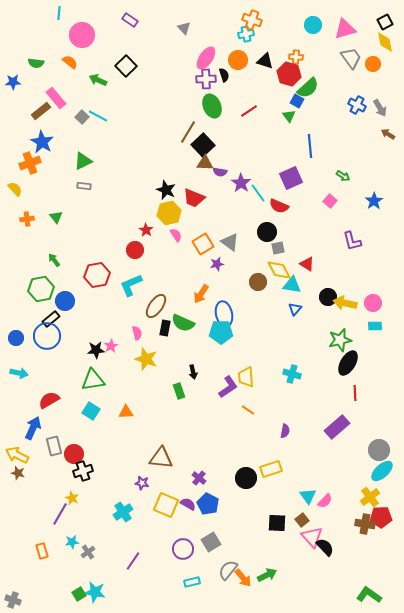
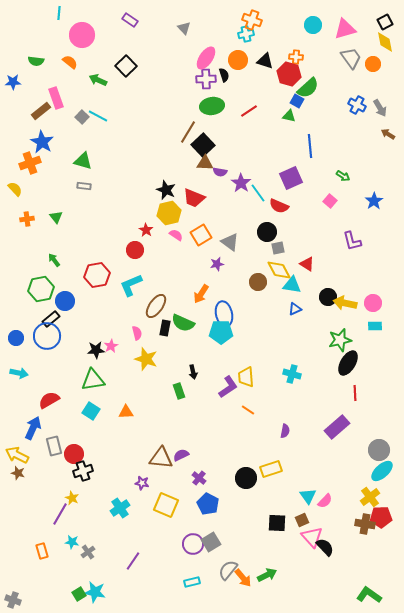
green semicircle at (36, 63): moved 2 px up
pink rectangle at (56, 98): rotated 20 degrees clockwise
green ellipse at (212, 106): rotated 75 degrees counterclockwise
green triangle at (289, 116): rotated 40 degrees counterclockwise
green triangle at (83, 161): rotated 42 degrees clockwise
pink semicircle at (176, 235): rotated 24 degrees counterclockwise
orange square at (203, 244): moved 2 px left, 9 px up
blue triangle at (295, 309): rotated 24 degrees clockwise
purple semicircle at (188, 504): moved 7 px left, 49 px up; rotated 56 degrees counterclockwise
cyan cross at (123, 512): moved 3 px left, 4 px up
brown square at (302, 520): rotated 16 degrees clockwise
cyan star at (72, 542): rotated 16 degrees clockwise
purple circle at (183, 549): moved 10 px right, 5 px up
